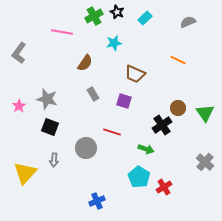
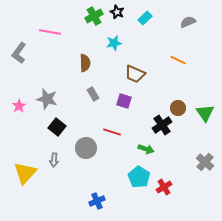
pink line: moved 12 px left
brown semicircle: rotated 36 degrees counterclockwise
black square: moved 7 px right; rotated 18 degrees clockwise
